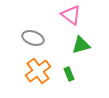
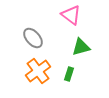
gray ellipse: rotated 30 degrees clockwise
green triangle: moved 2 px down
green rectangle: rotated 40 degrees clockwise
